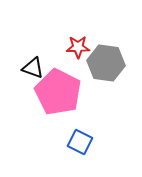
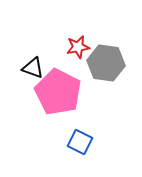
red star: rotated 10 degrees counterclockwise
